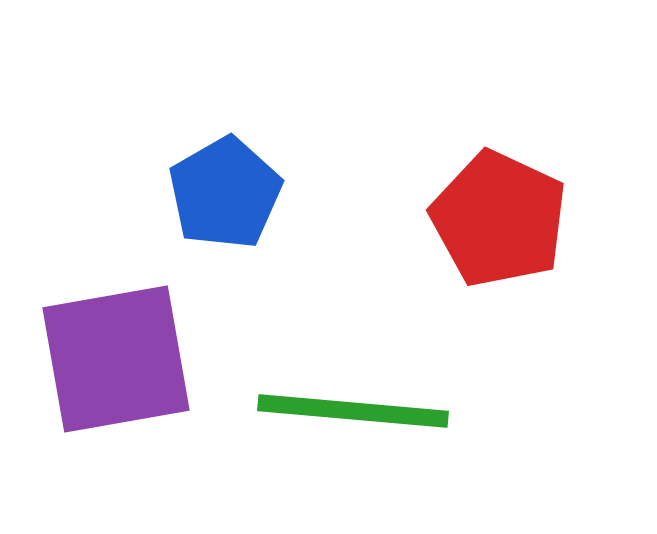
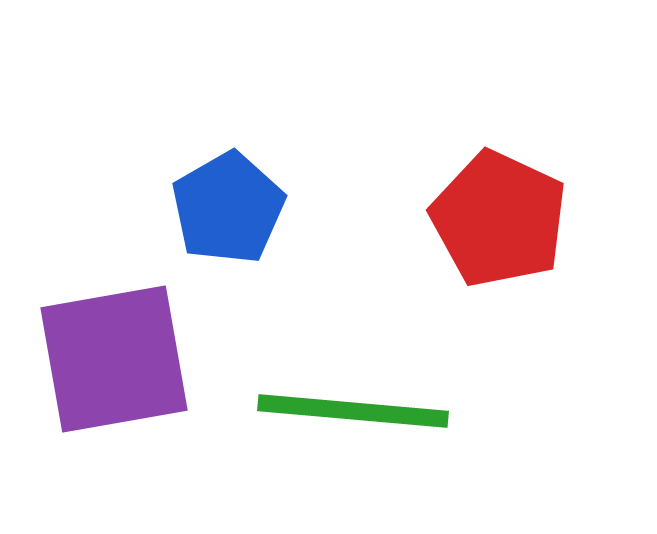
blue pentagon: moved 3 px right, 15 px down
purple square: moved 2 px left
